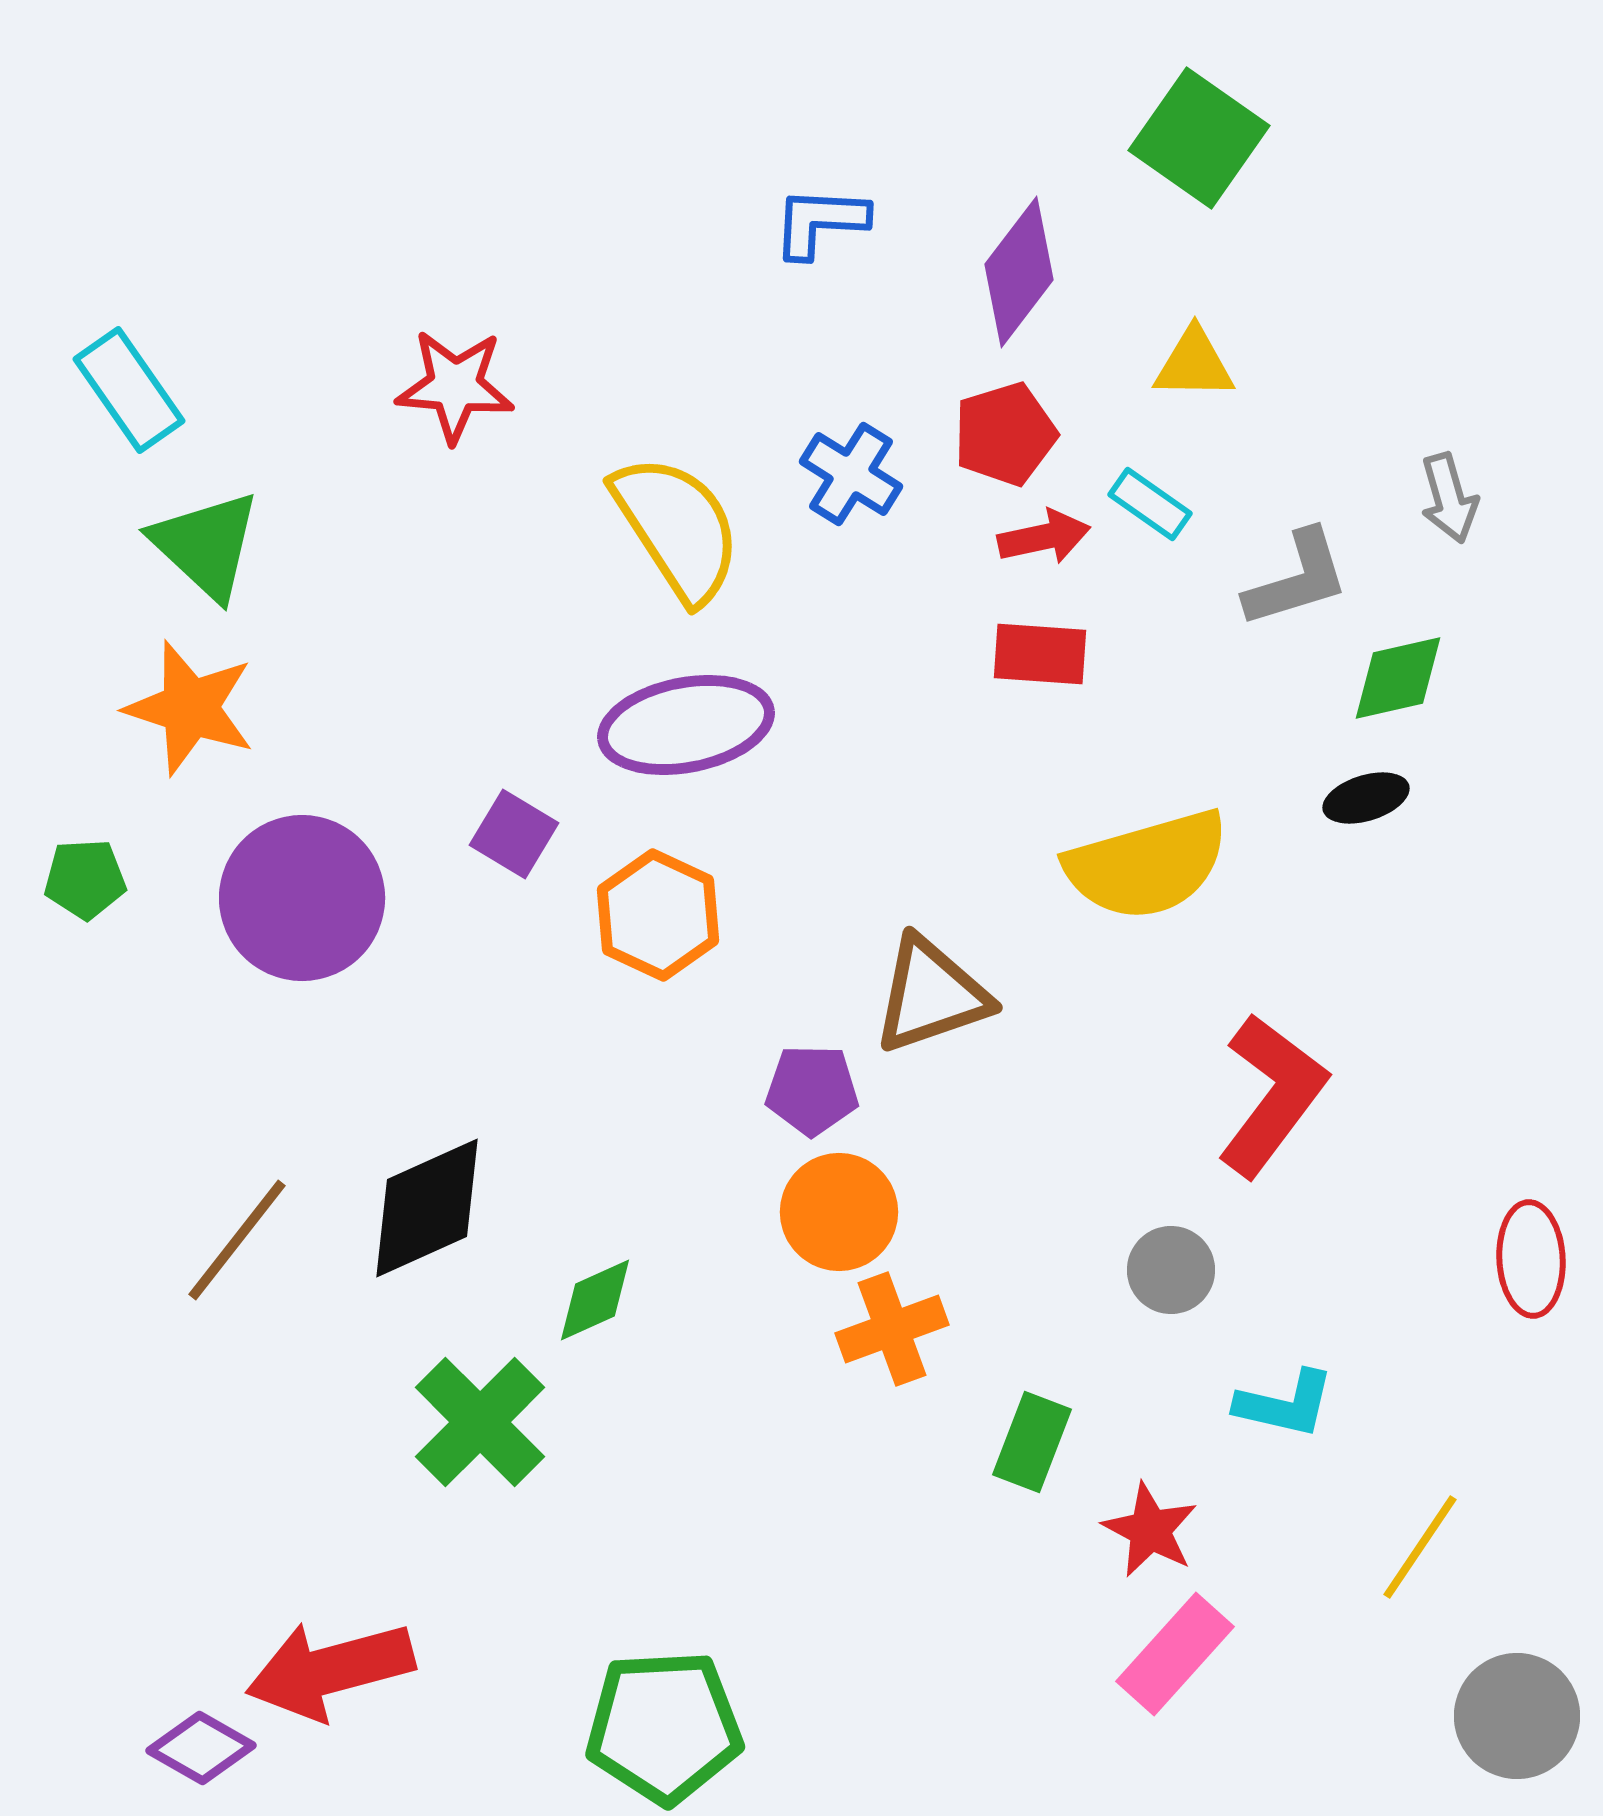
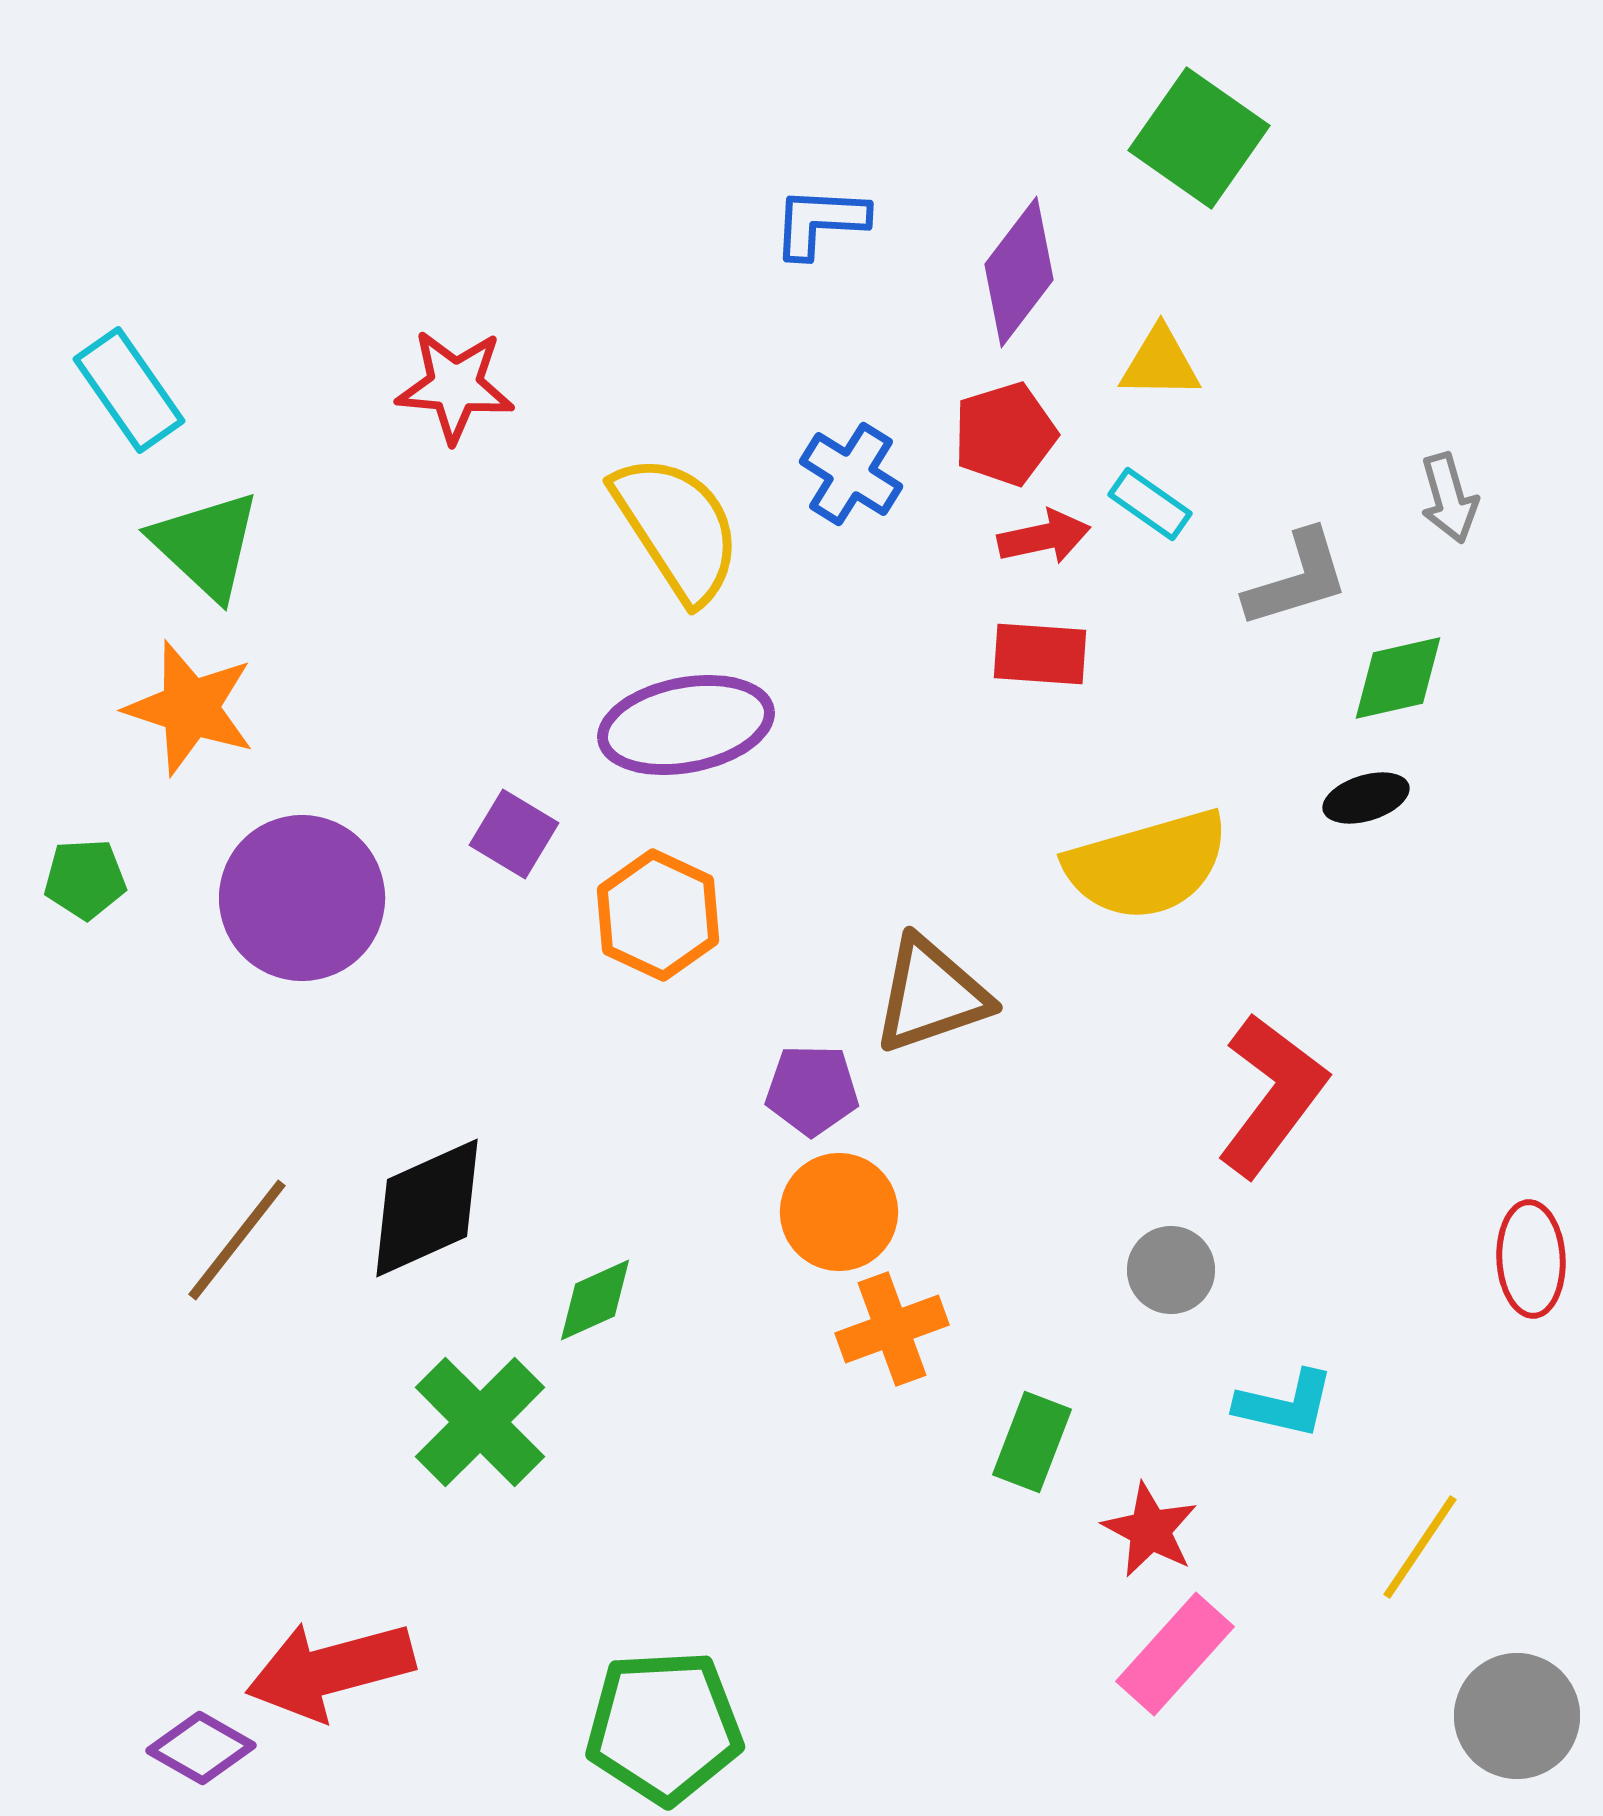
yellow triangle at (1194, 364): moved 34 px left, 1 px up
